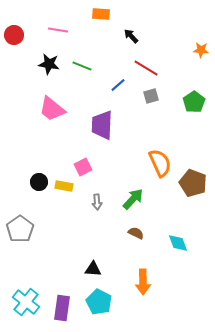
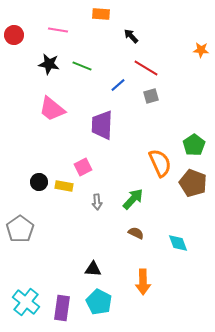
green pentagon: moved 43 px down
